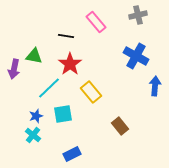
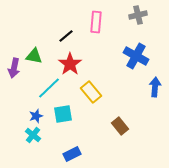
pink rectangle: rotated 45 degrees clockwise
black line: rotated 49 degrees counterclockwise
purple arrow: moved 1 px up
blue arrow: moved 1 px down
